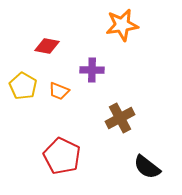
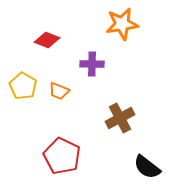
orange star: moved 1 px up
red diamond: moved 6 px up; rotated 10 degrees clockwise
purple cross: moved 6 px up
